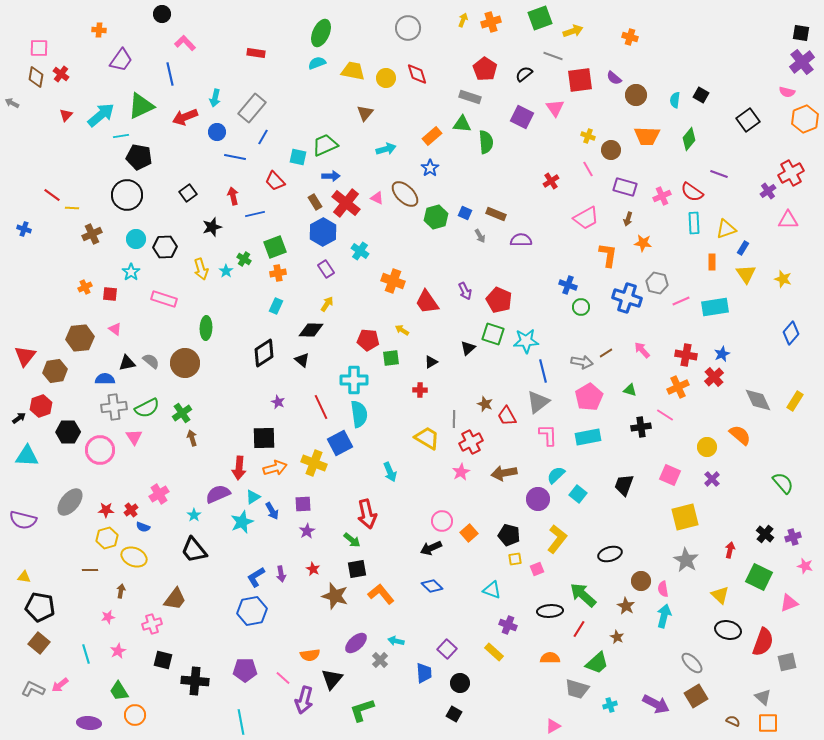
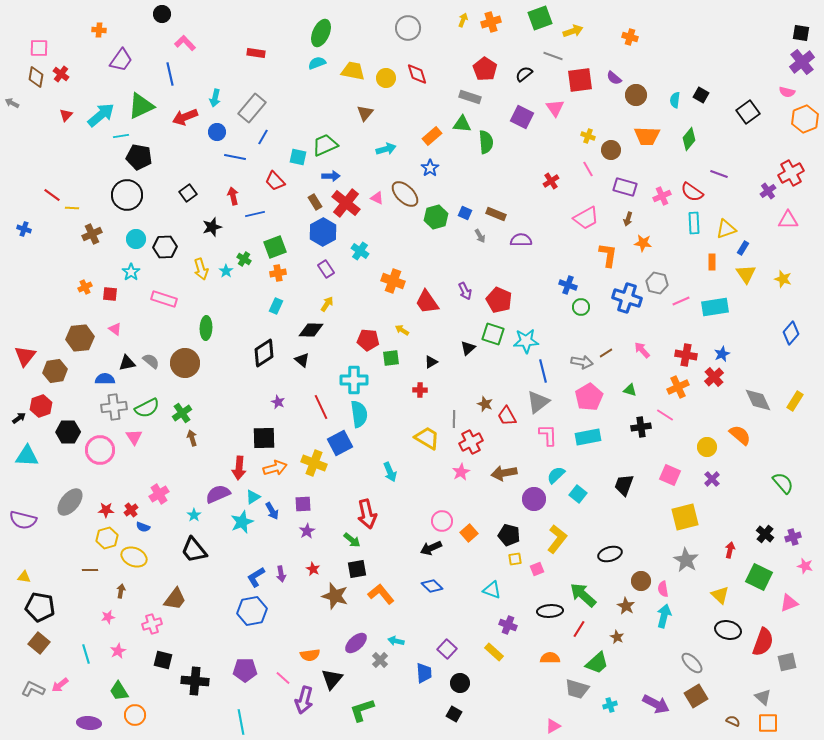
black square at (748, 120): moved 8 px up
purple circle at (538, 499): moved 4 px left
